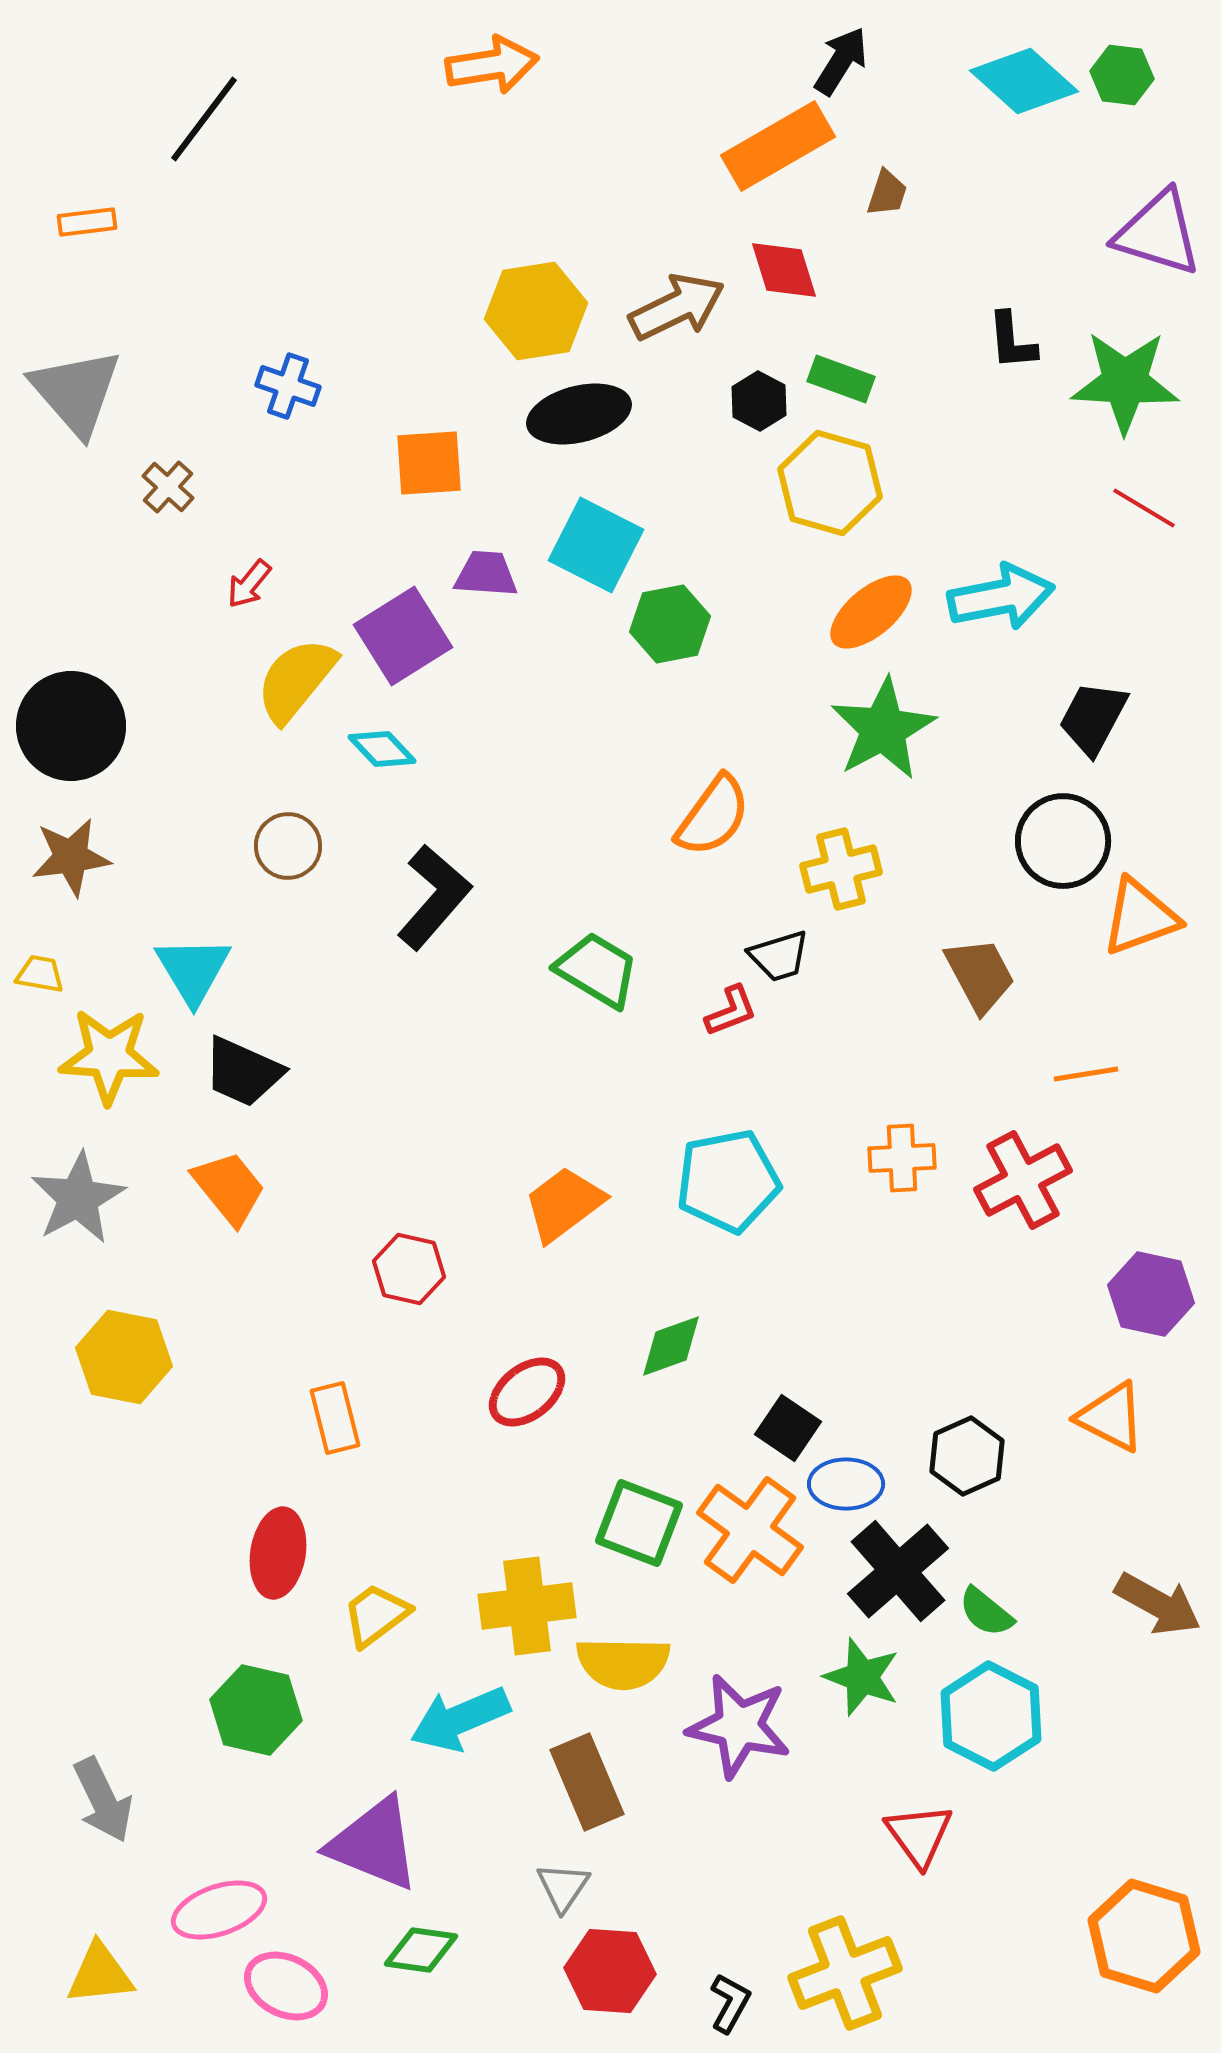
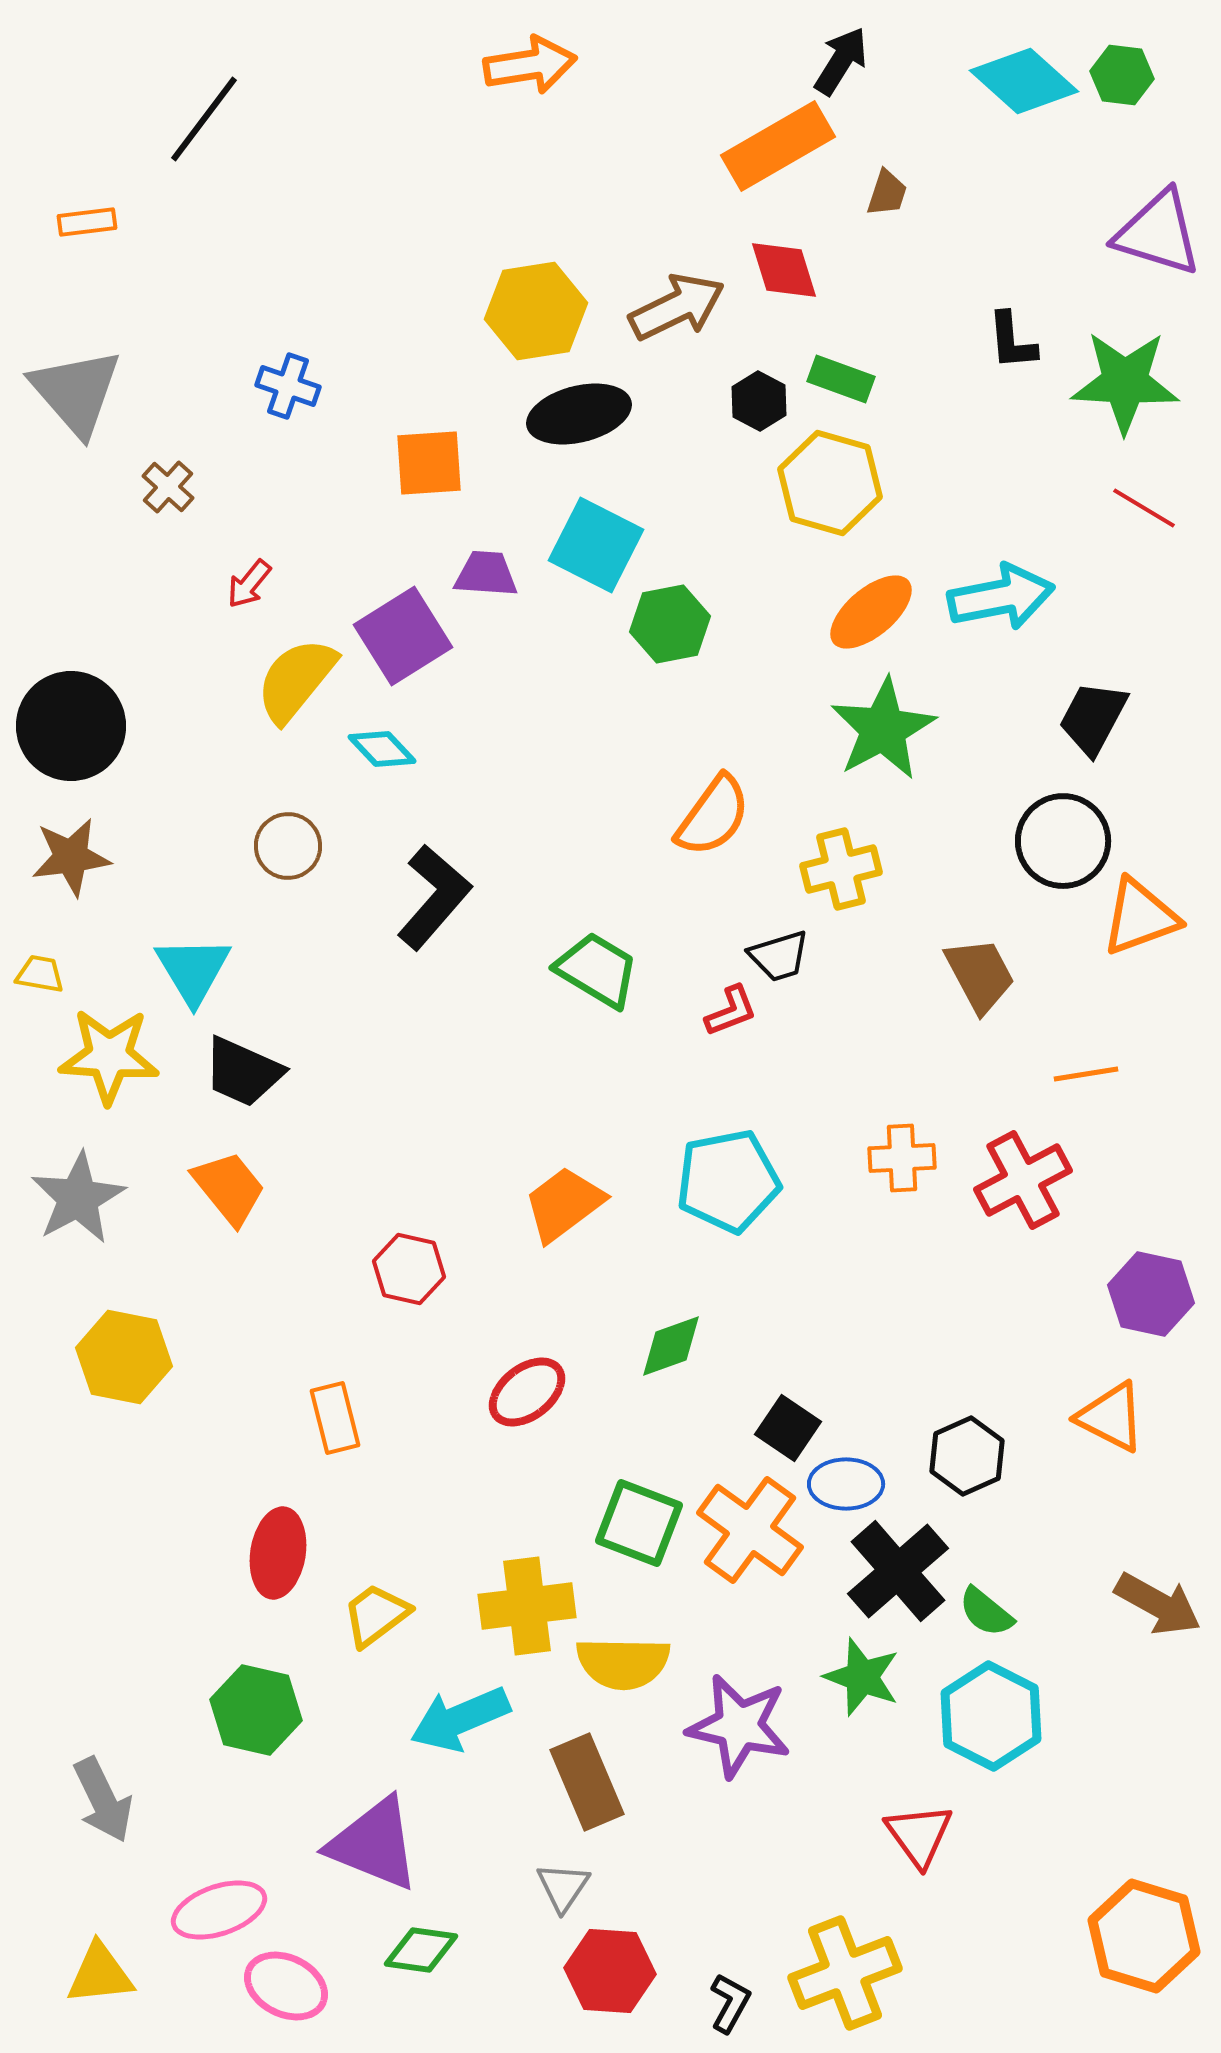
orange arrow at (492, 65): moved 38 px right
